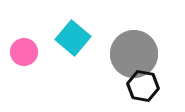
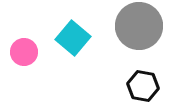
gray circle: moved 5 px right, 28 px up
